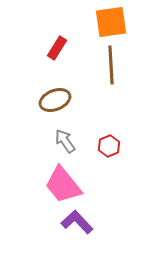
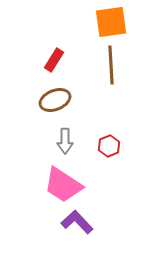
red rectangle: moved 3 px left, 12 px down
gray arrow: rotated 145 degrees counterclockwise
pink trapezoid: rotated 18 degrees counterclockwise
